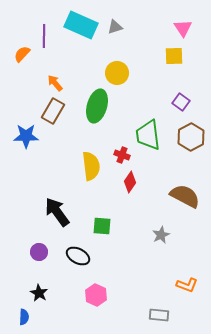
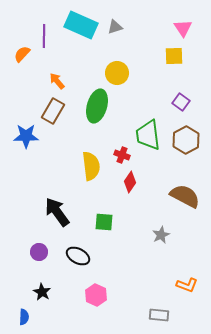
orange arrow: moved 2 px right, 2 px up
brown hexagon: moved 5 px left, 3 px down
green square: moved 2 px right, 4 px up
black star: moved 3 px right, 1 px up
